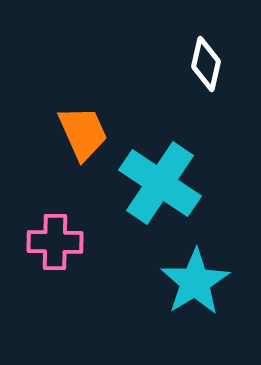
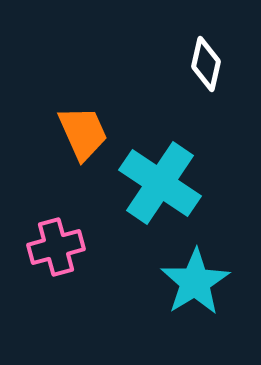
pink cross: moved 1 px right, 5 px down; rotated 16 degrees counterclockwise
